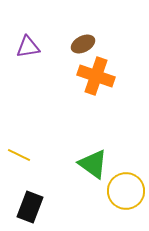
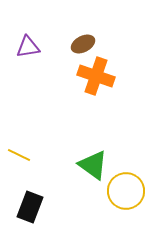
green triangle: moved 1 px down
